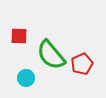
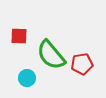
red pentagon: rotated 15 degrees clockwise
cyan circle: moved 1 px right
